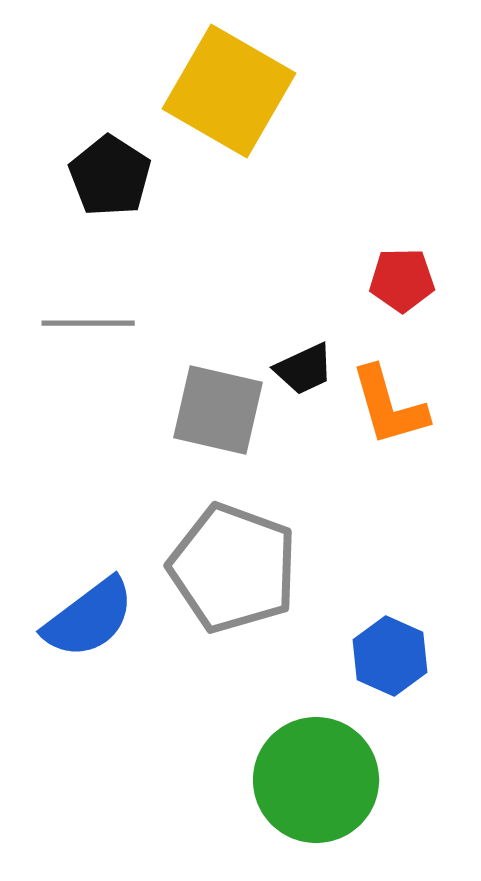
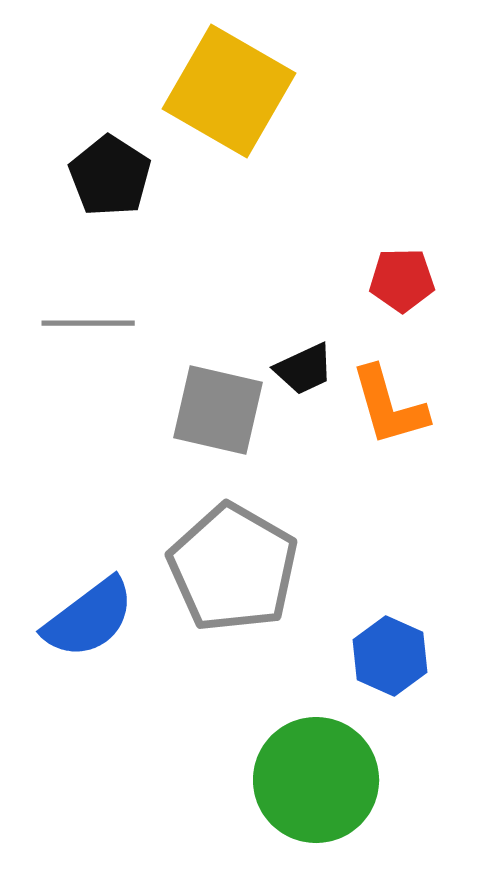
gray pentagon: rotated 10 degrees clockwise
